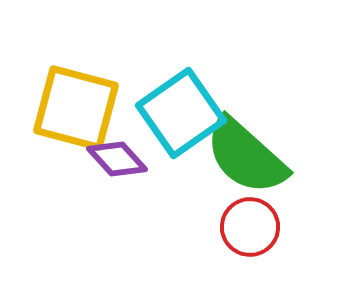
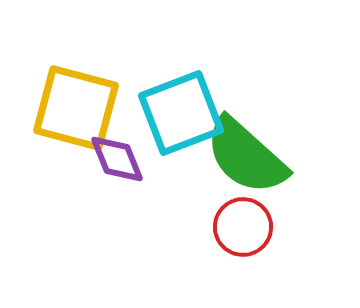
cyan square: rotated 14 degrees clockwise
purple diamond: rotated 20 degrees clockwise
red circle: moved 7 px left
